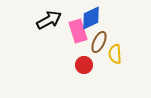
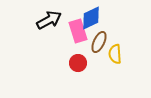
red circle: moved 6 px left, 2 px up
